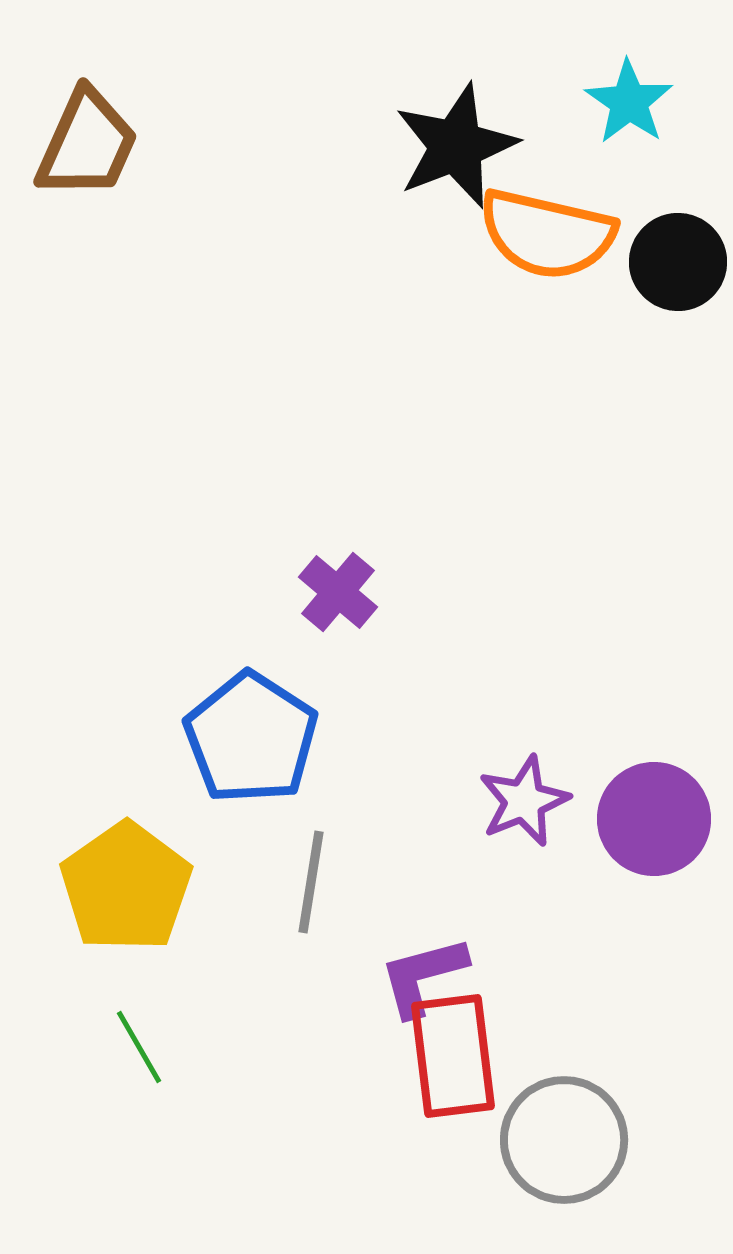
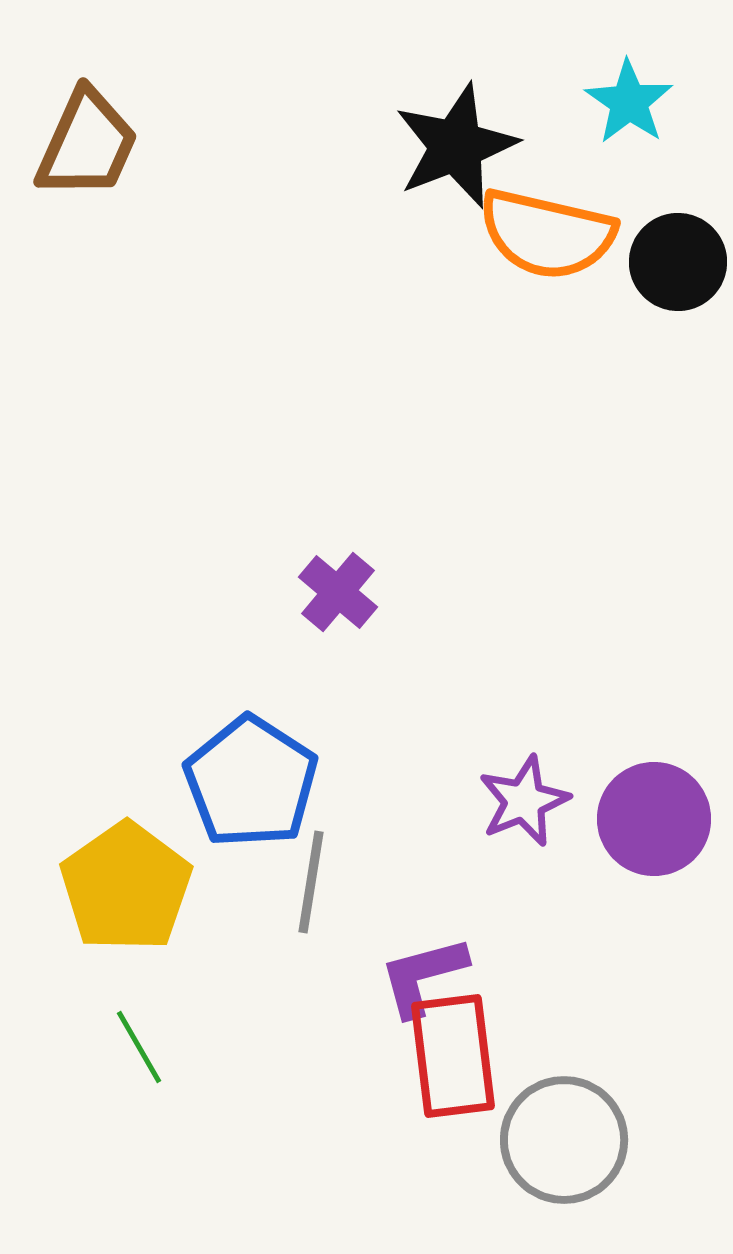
blue pentagon: moved 44 px down
